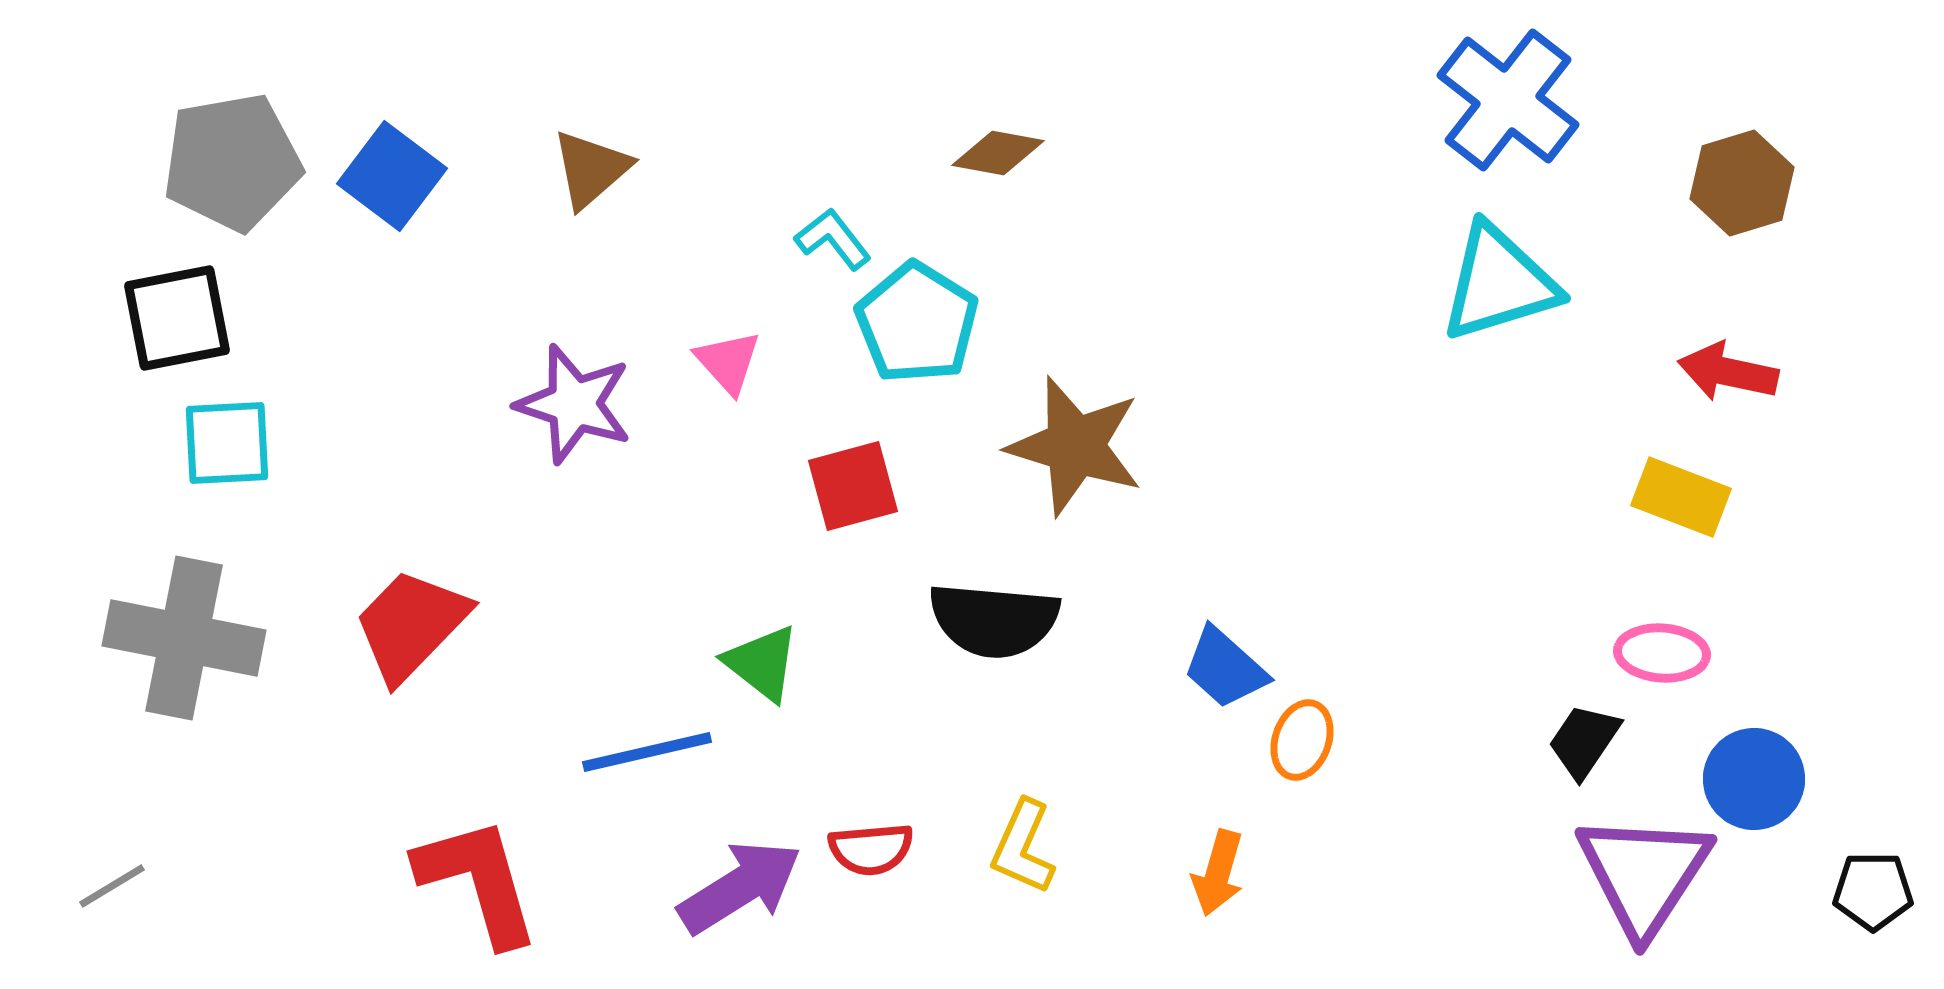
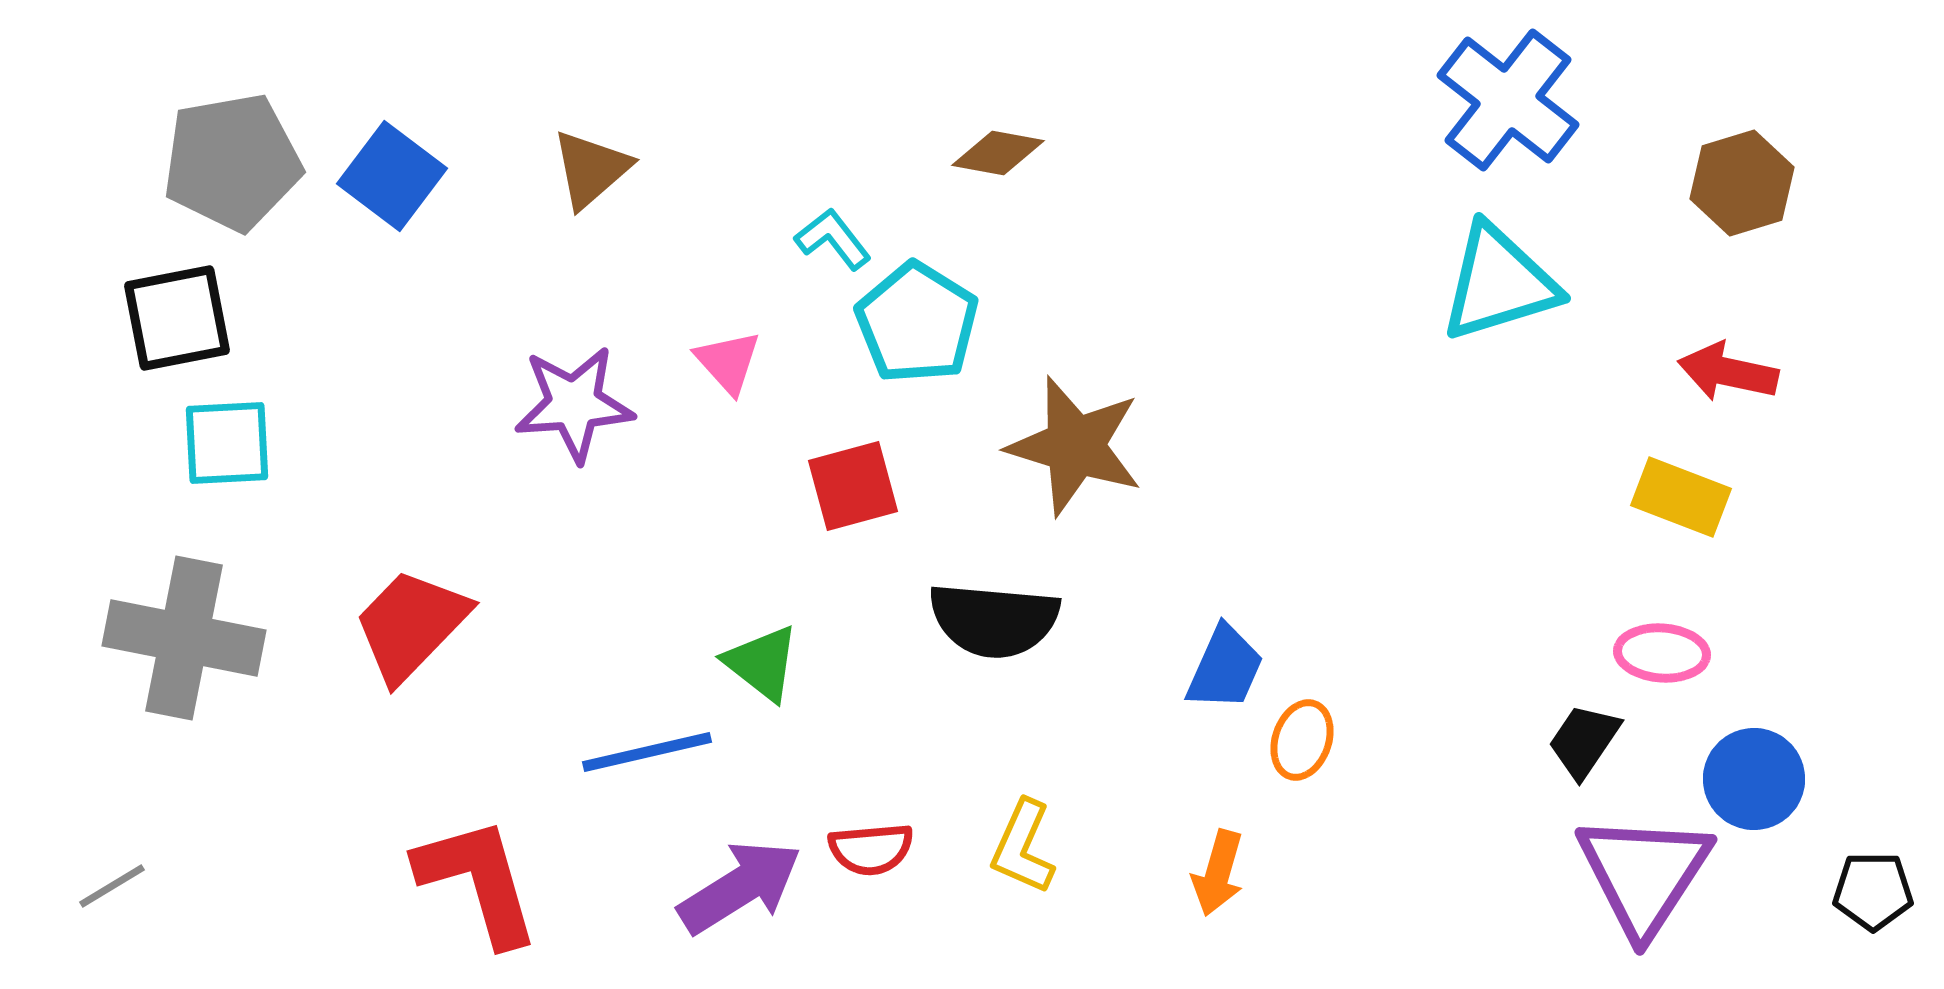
purple star: rotated 22 degrees counterclockwise
blue trapezoid: rotated 108 degrees counterclockwise
